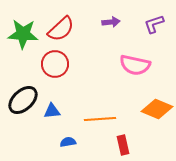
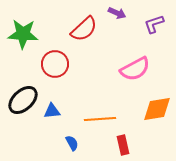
purple arrow: moved 6 px right, 9 px up; rotated 30 degrees clockwise
red semicircle: moved 23 px right
pink semicircle: moved 4 px down; rotated 40 degrees counterclockwise
orange diamond: rotated 32 degrees counterclockwise
blue semicircle: moved 4 px right, 1 px down; rotated 70 degrees clockwise
